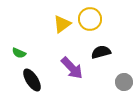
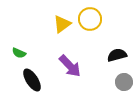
black semicircle: moved 16 px right, 3 px down
purple arrow: moved 2 px left, 2 px up
